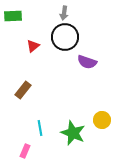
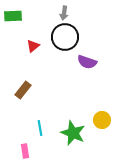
pink rectangle: rotated 32 degrees counterclockwise
